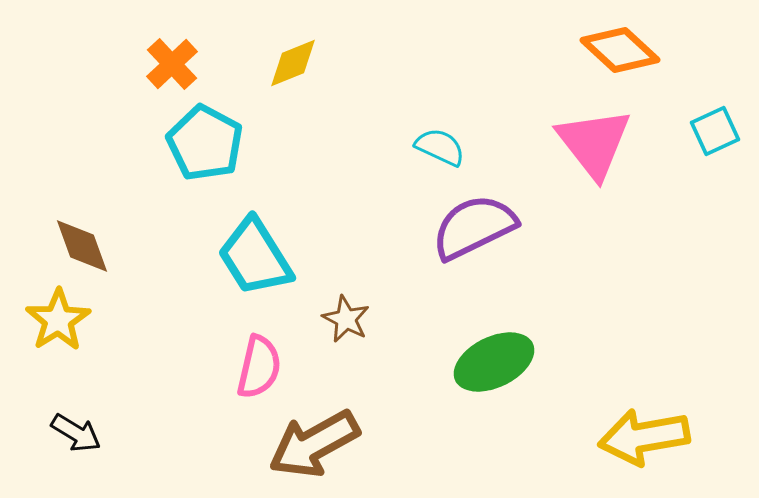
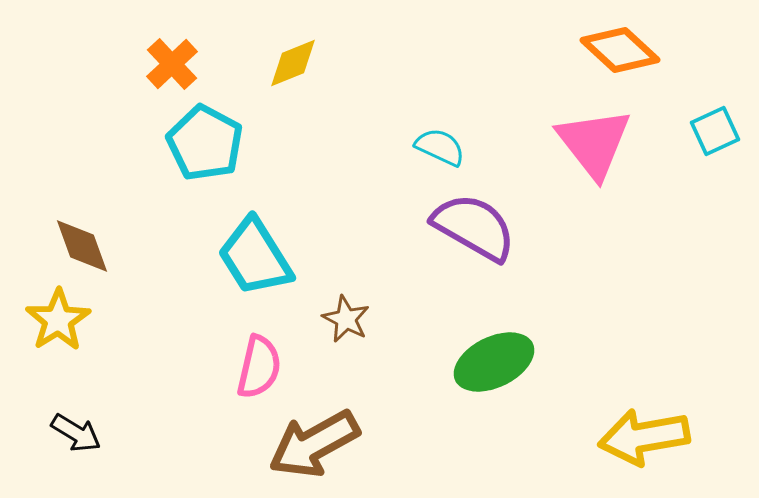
purple semicircle: rotated 56 degrees clockwise
